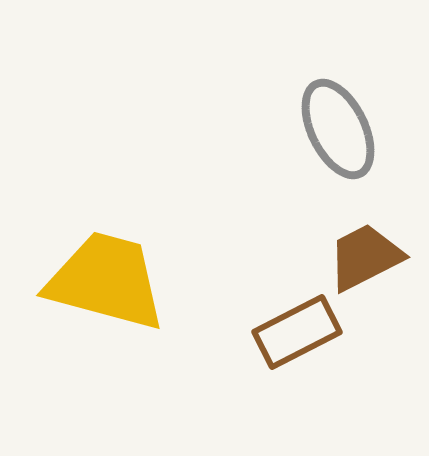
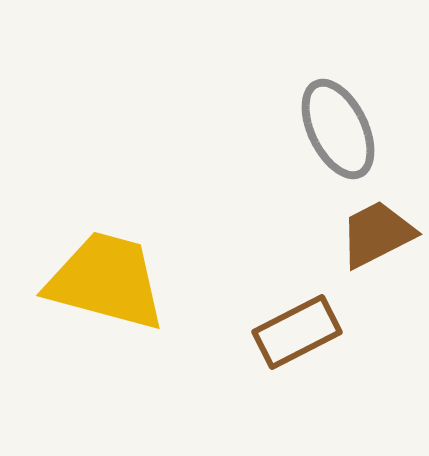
brown trapezoid: moved 12 px right, 23 px up
